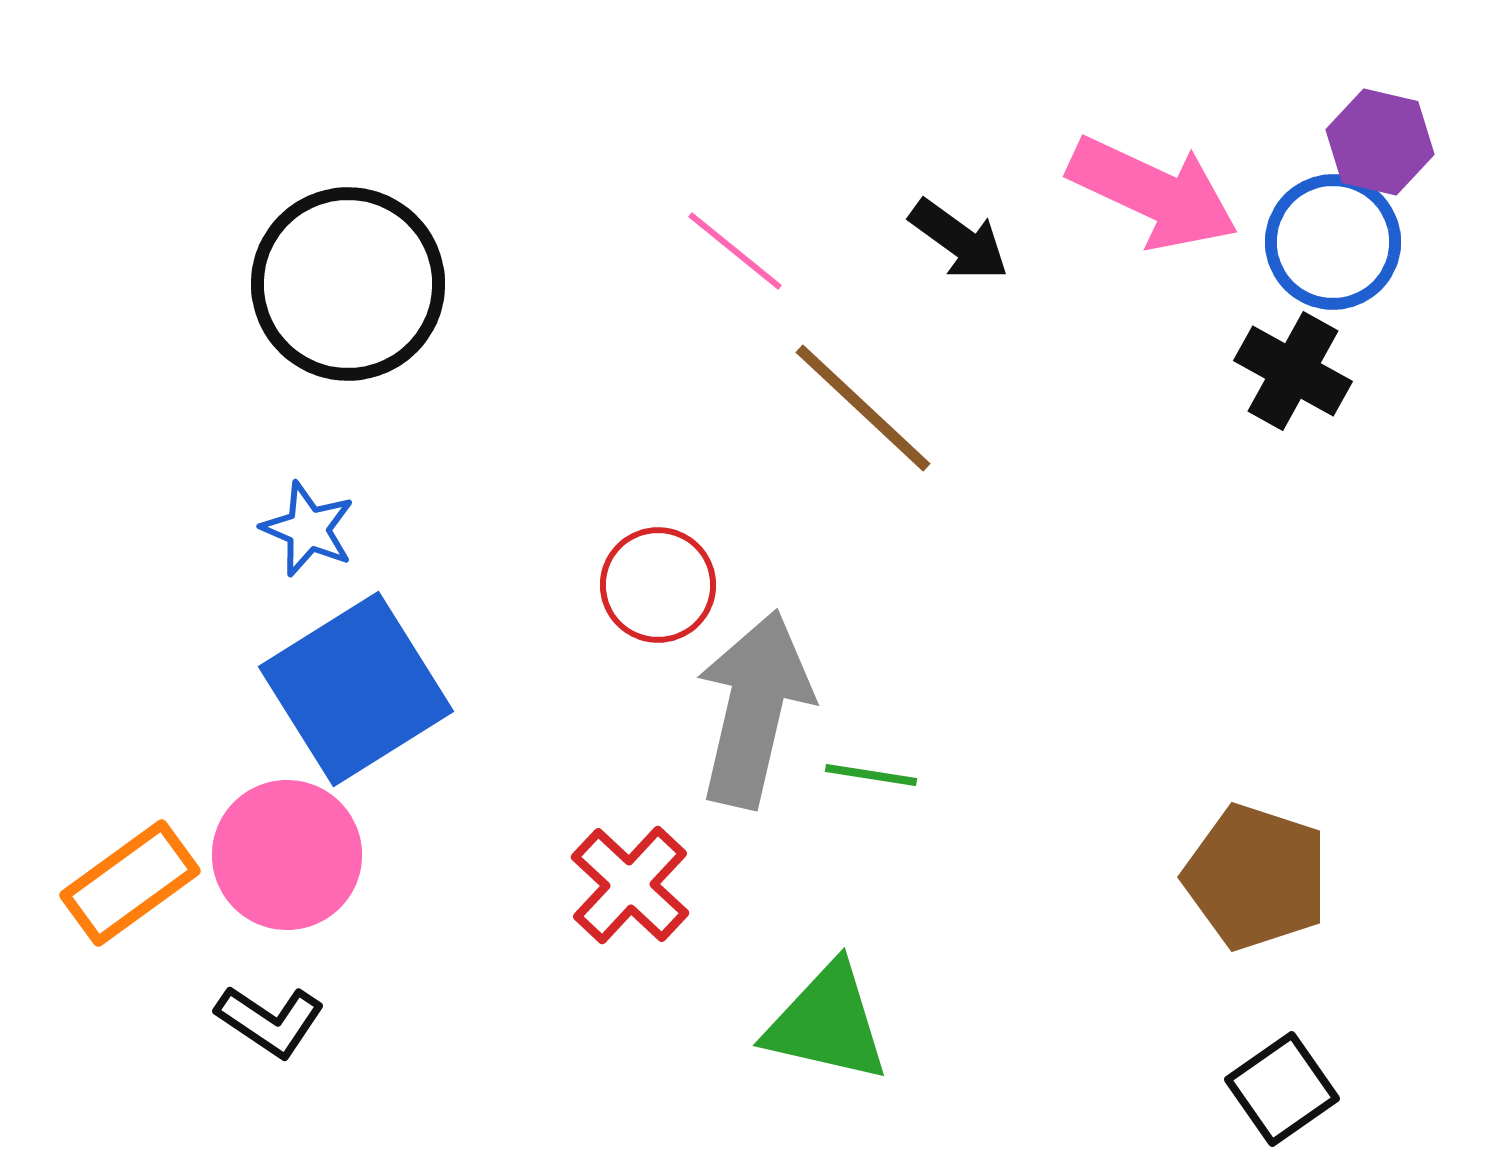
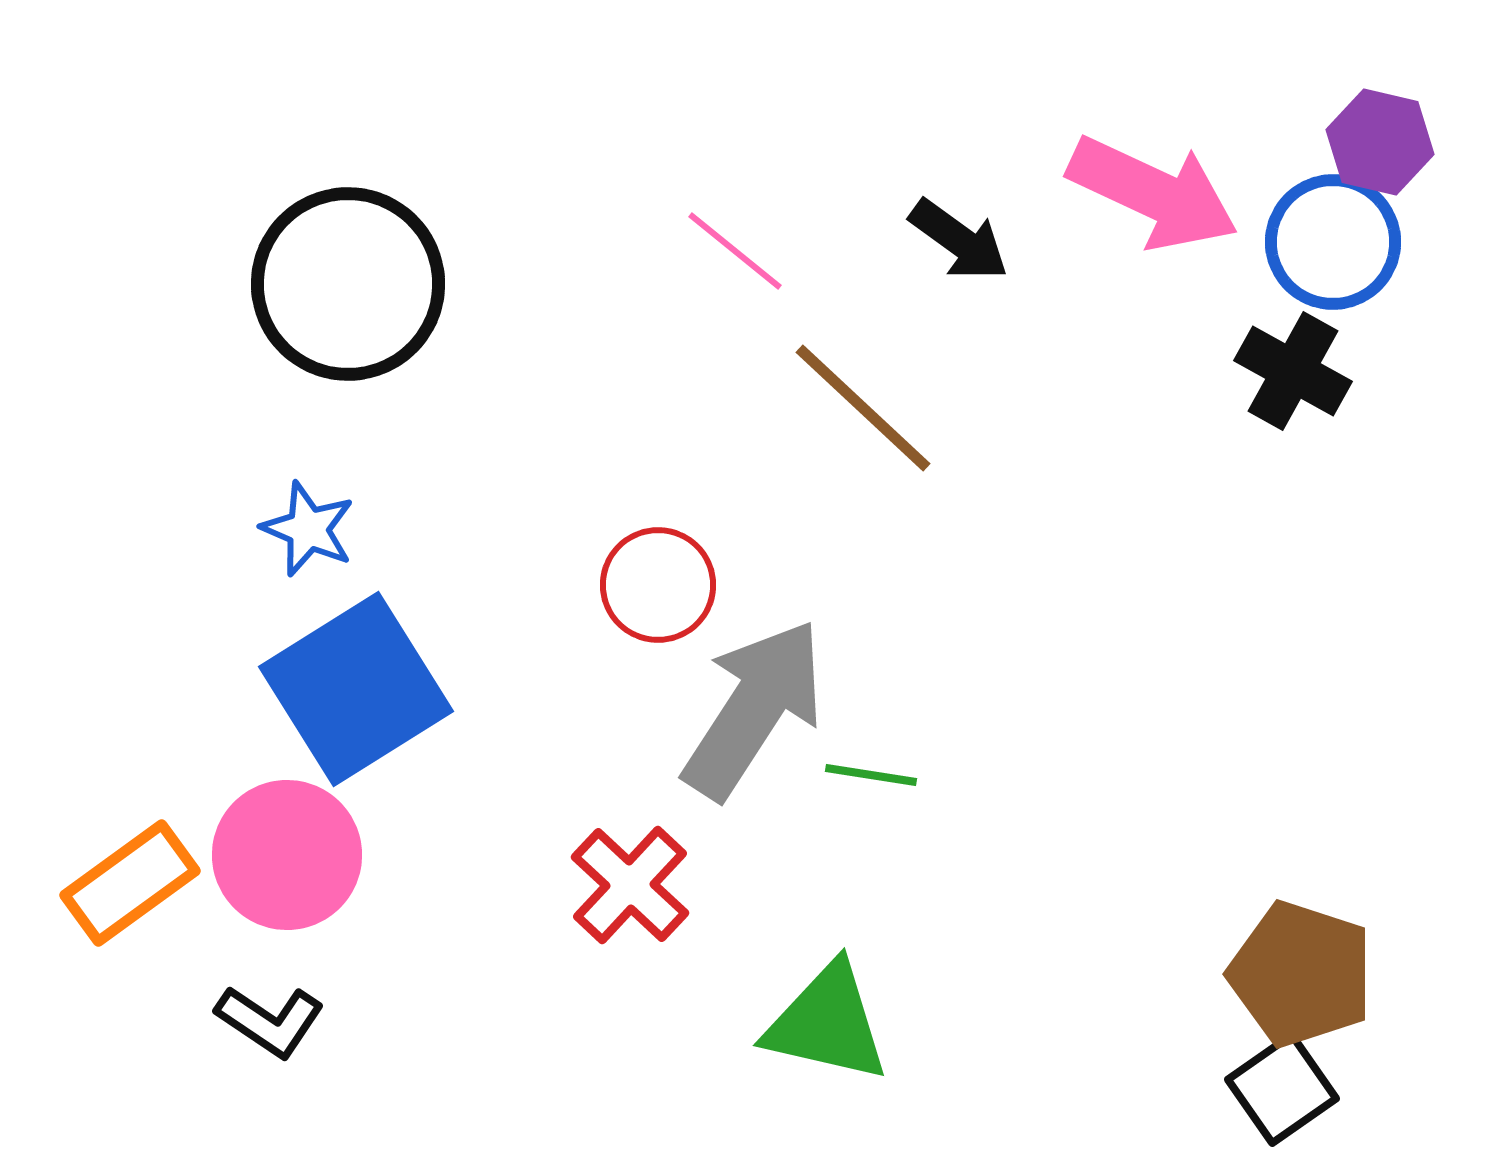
gray arrow: rotated 20 degrees clockwise
brown pentagon: moved 45 px right, 97 px down
